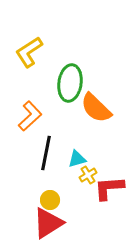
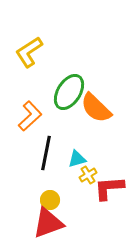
green ellipse: moved 1 px left, 9 px down; rotated 24 degrees clockwise
red triangle: rotated 12 degrees clockwise
